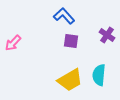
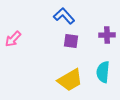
purple cross: rotated 35 degrees counterclockwise
pink arrow: moved 4 px up
cyan semicircle: moved 4 px right, 3 px up
